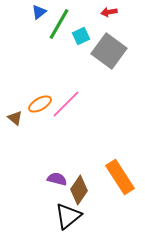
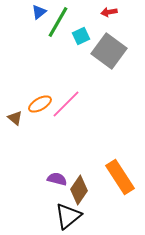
green line: moved 1 px left, 2 px up
